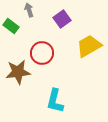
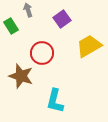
gray arrow: moved 1 px left
green rectangle: rotated 21 degrees clockwise
brown star: moved 3 px right, 4 px down; rotated 25 degrees clockwise
